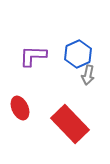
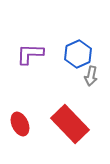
purple L-shape: moved 3 px left, 2 px up
gray arrow: moved 3 px right, 1 px down
red ellipse: moved 16 px down
